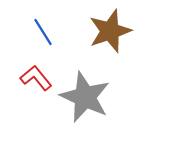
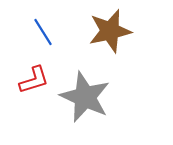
brown star: rotated 6 degrees clockwise
red L-shape: moved 2 px left, 2 px down; rotated 112 degrees clockwise
